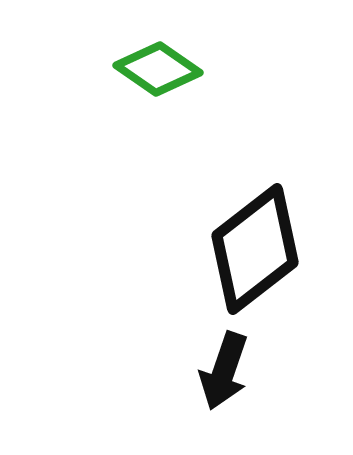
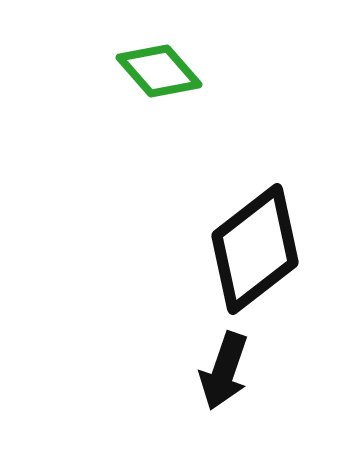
green diamond: moved 1 px right, 2 px down; rotated 14 degrees clockwise
